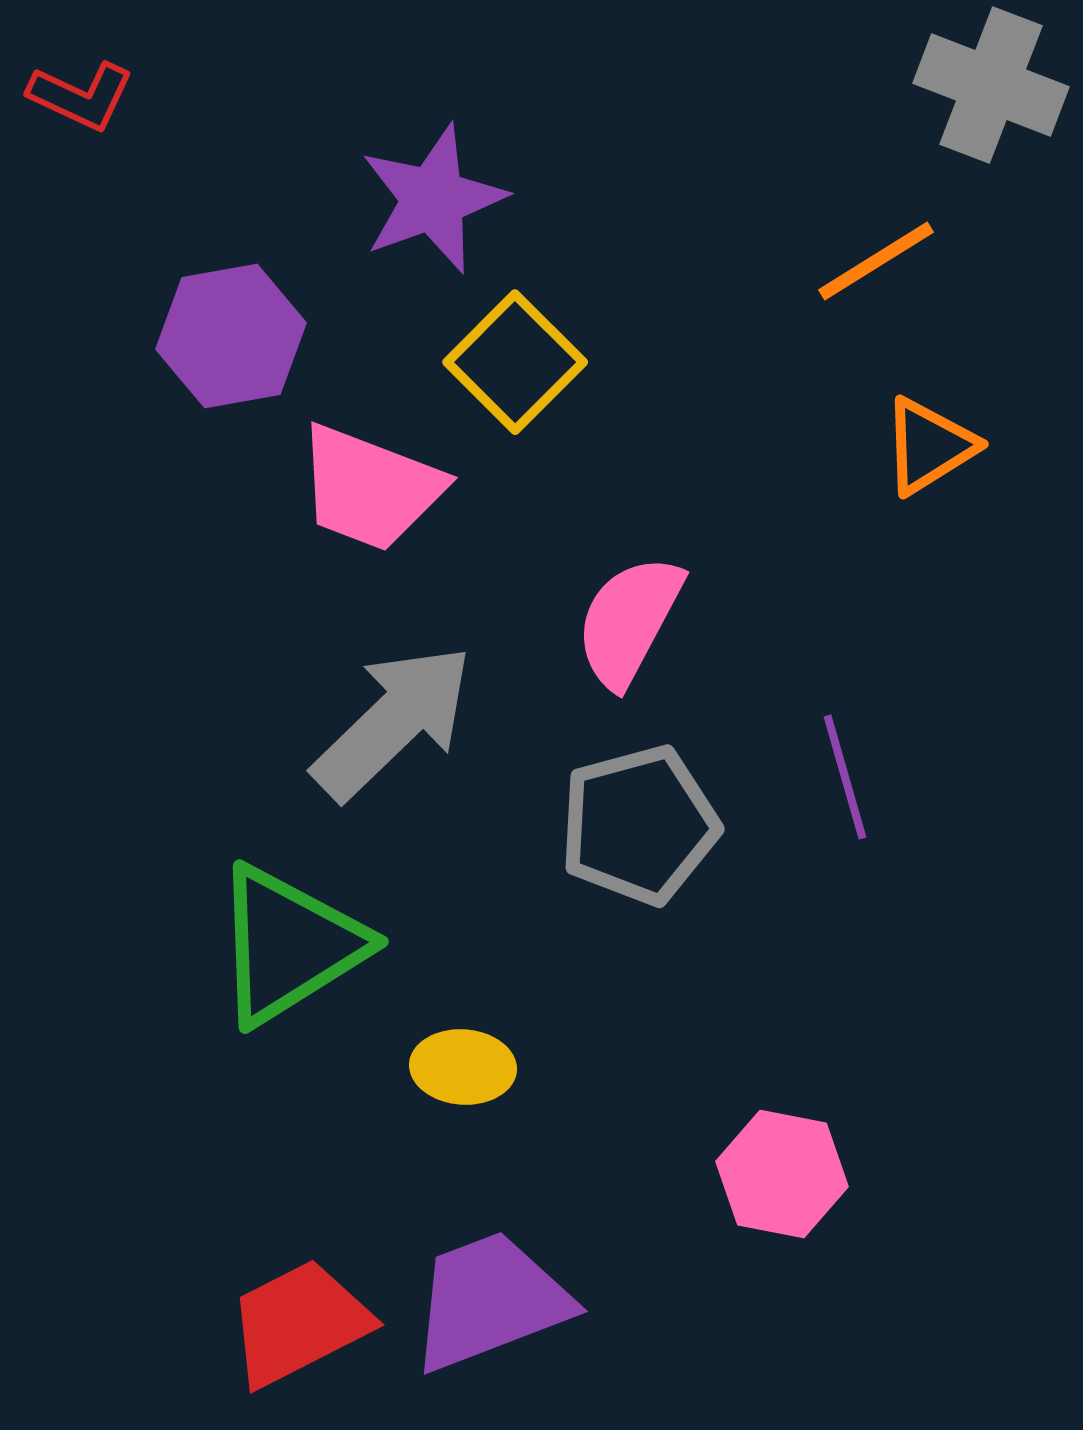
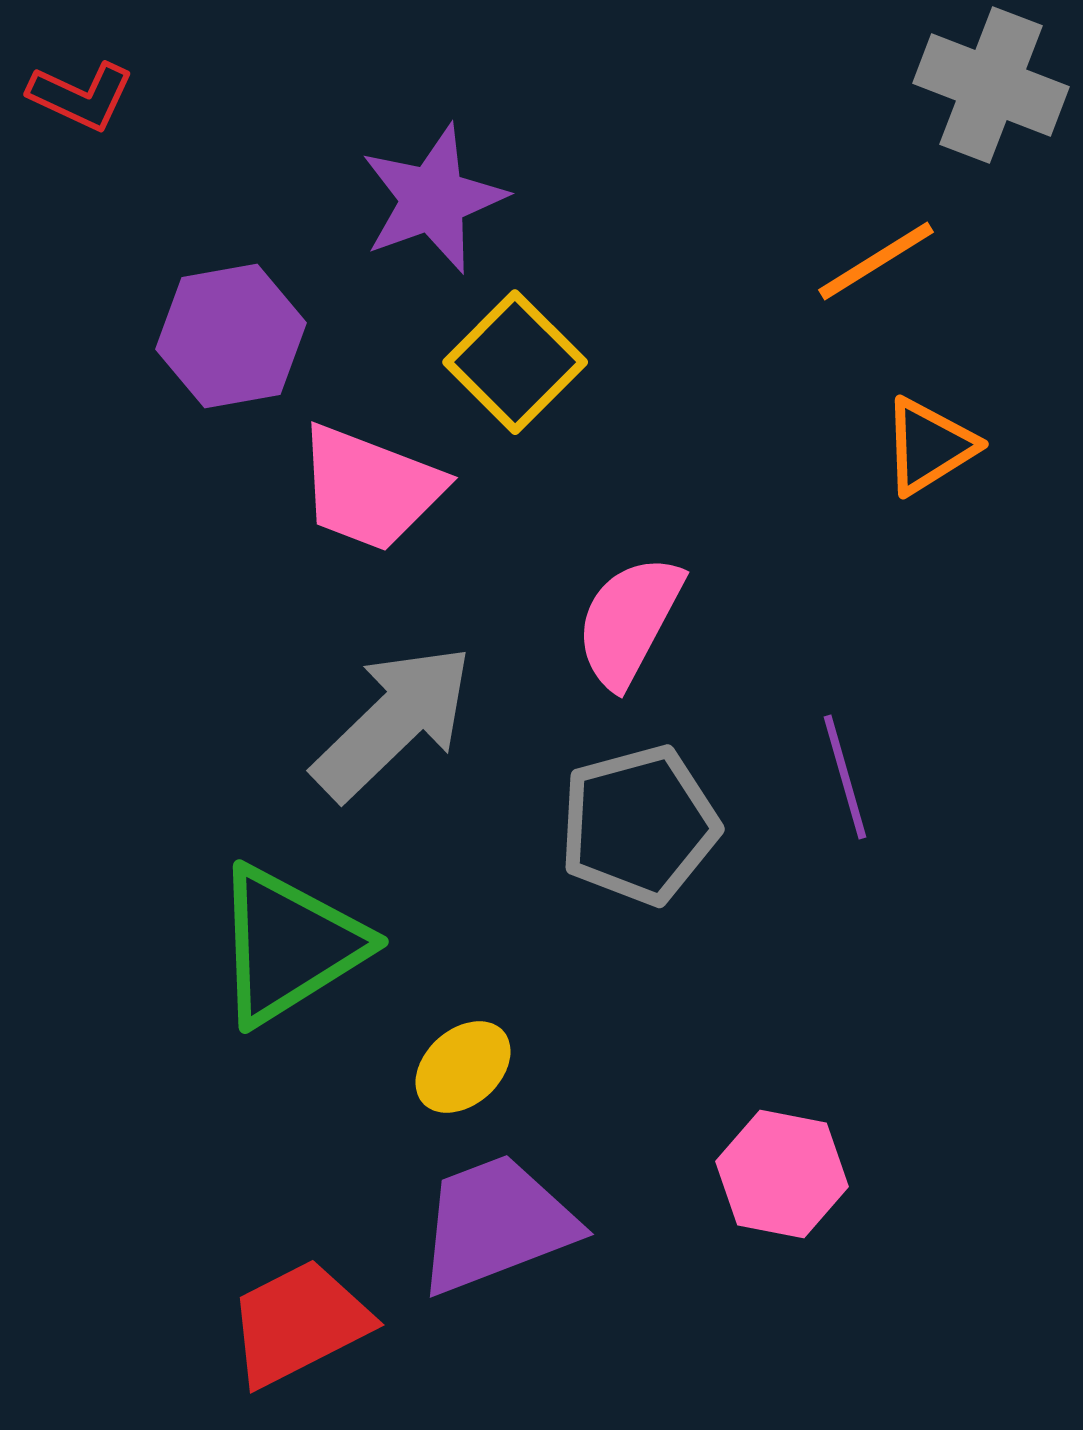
yellow ellipse: rotated 46 degrees counterclockwise
purple trapezoid: moved 6 px right, 77 px up
